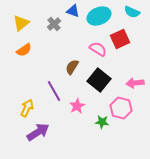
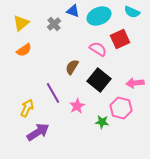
purple line: moved 1 px left, 2 px down
